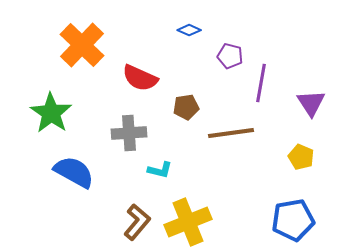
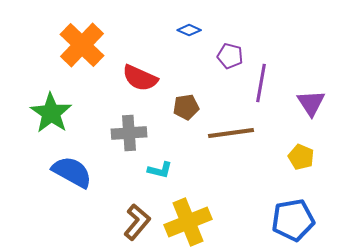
blue semicircle: moved 2 px left
